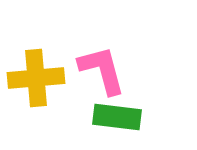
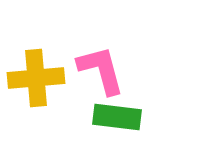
pink L-shape: moved 1 px left
